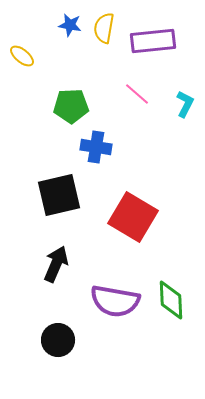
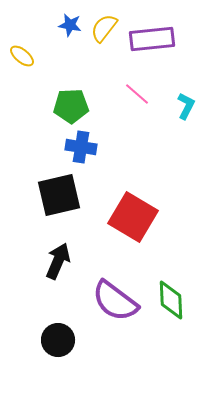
yellow semicircle: rotated 28 degrees clockwise
purple rectangle: moved 1 px left, 2 px up
cyan L-shape: moved 1 px right, 2 px down
blue cross: moved 15 px left
black arrow: moved 2 px right, 3 px up
purple semicircle: rotated 27 degrees clockwise
